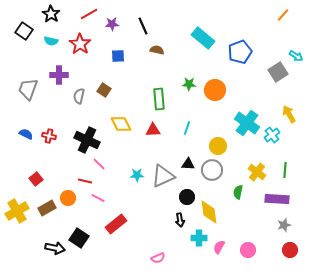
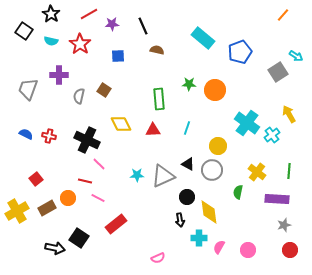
black triangle at (188, 164): rotated 24 degrees clockwise
green line at (285, 170): moved 4 px right, 1 px down
